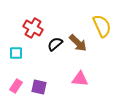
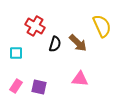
red cross: moved 2 px right, 2 px up
black semicircle: rotated 147 degrees clockwise
